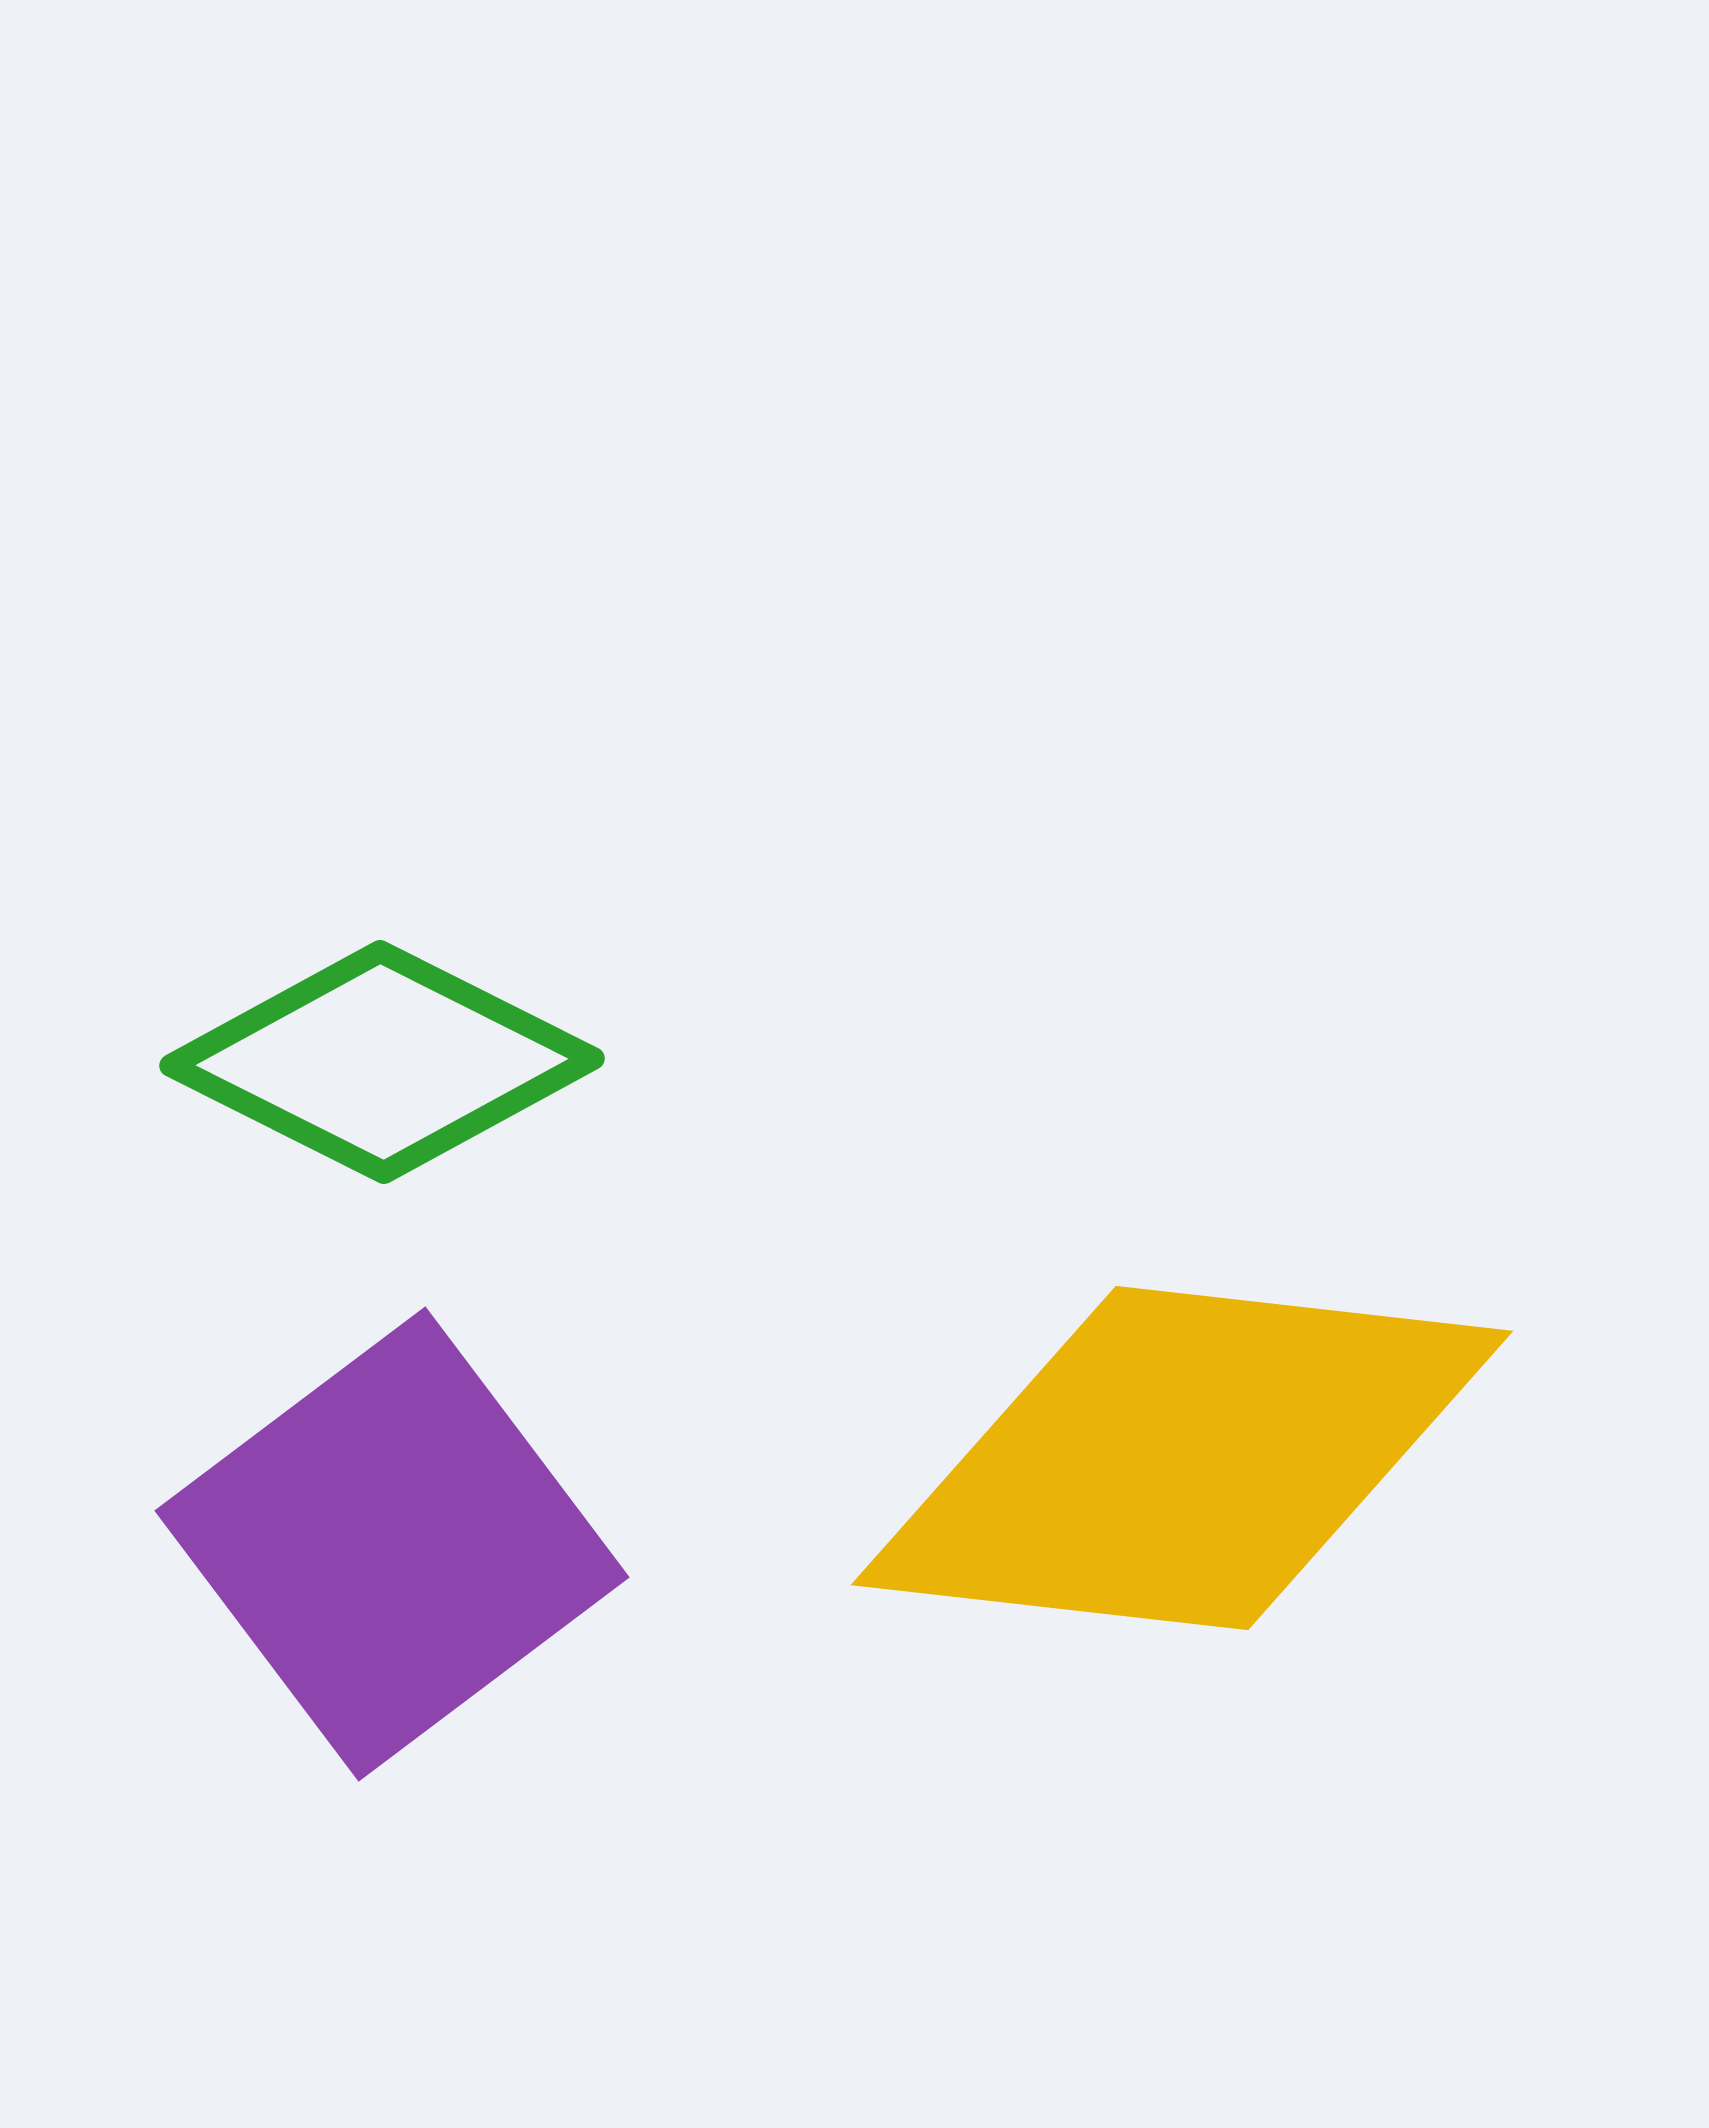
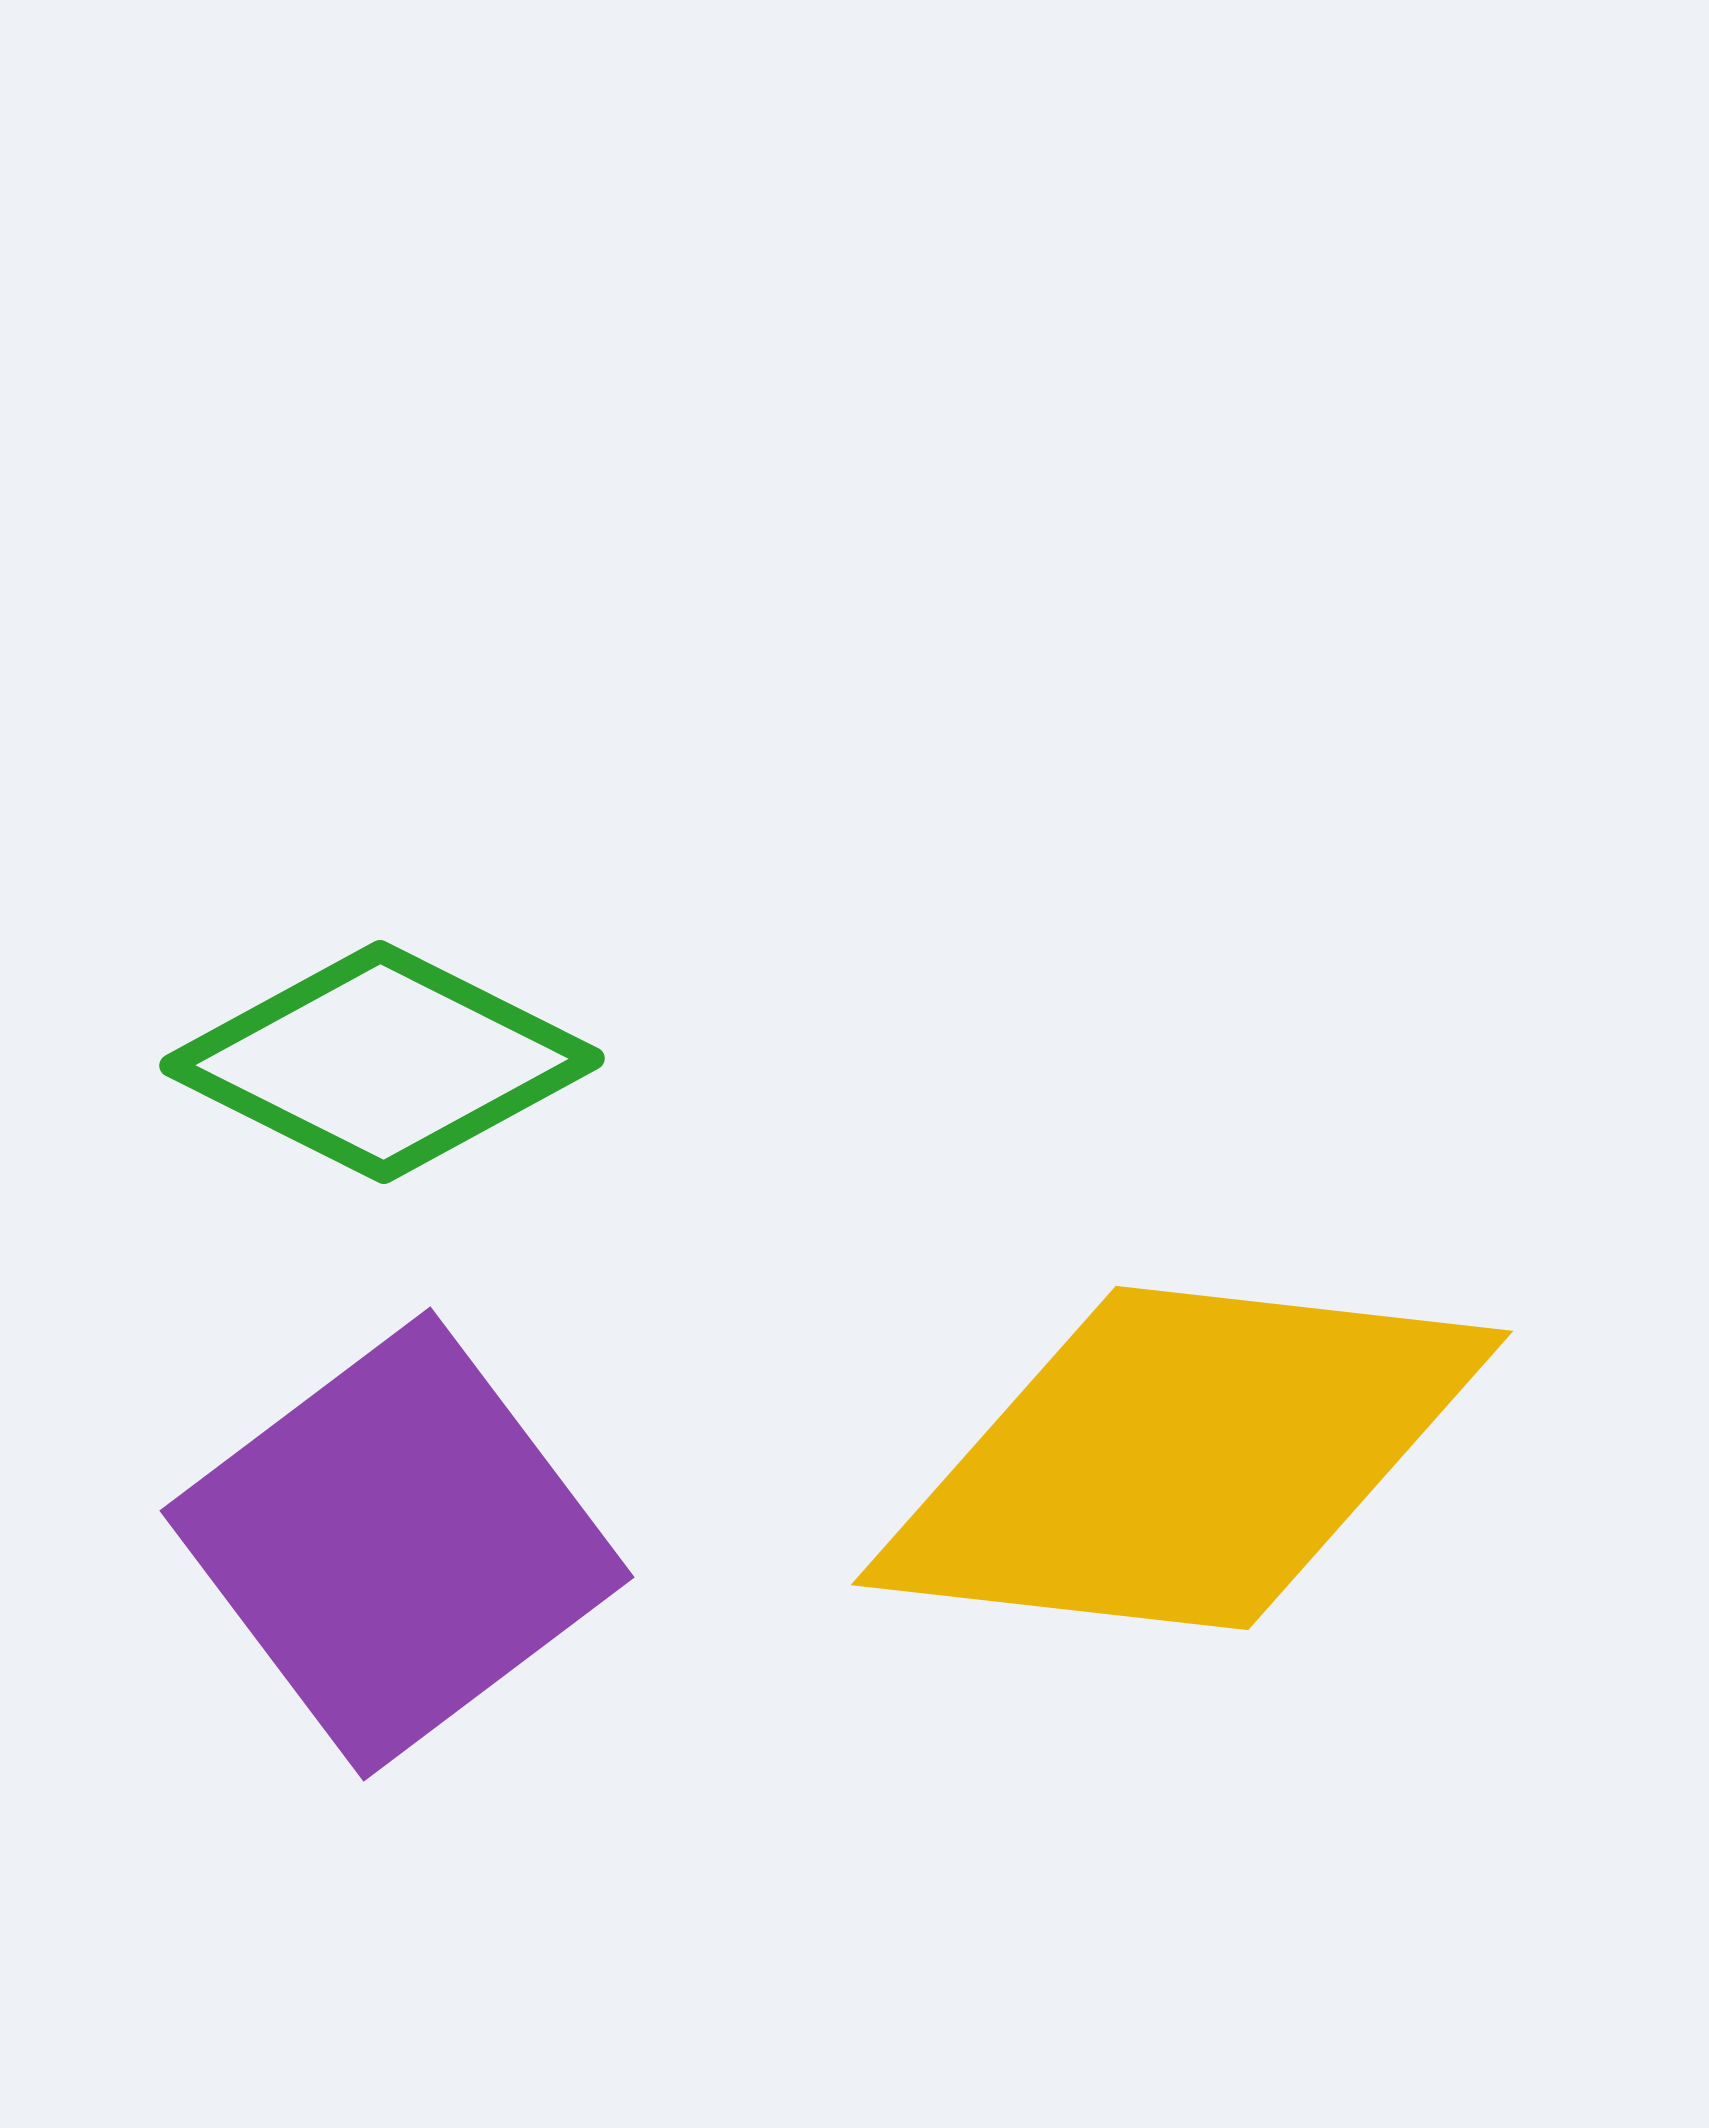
purple square: moved 5 px right
